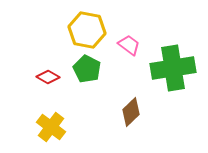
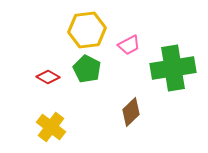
yellow hexagon: rotated 18 degrees counterclockwise
pink trapezoid: rotated 115 degrees clockwise
